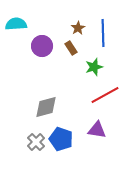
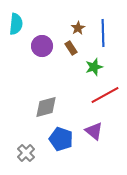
cyan semicircle: rotated 100 degrees clockwise
purple triangle: moved 3 px left, 1 px down; rotated 30 degrees clockwise
gray cross: moved 10 px left, 11 px down
